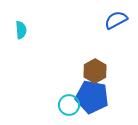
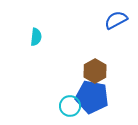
cyan semicircle: moved 15 px right, 7 px down; rotated 12 degrees clockwise
cyan circle: moved 1 px right, 1 px down
